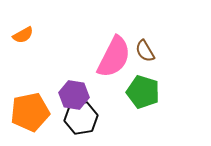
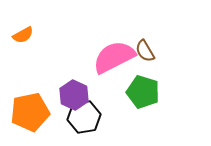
pink semicircle: rotated 144 degrees counterclockwise
purple hexagon: rotated 16 degrees clockwise
black hexagon: moved 3 px right, 1 px up
